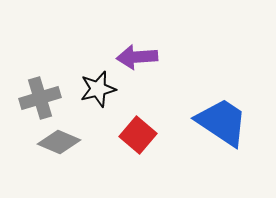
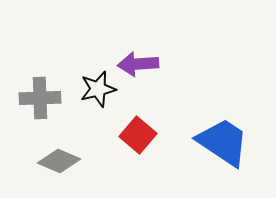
purple arrow: moved 1 px right, 7 px down
gray cross: rotated 15 degrees clockwise
blue trapezoid: moved 1 px right, 20 px down
gray diamond: moved 19 px down
